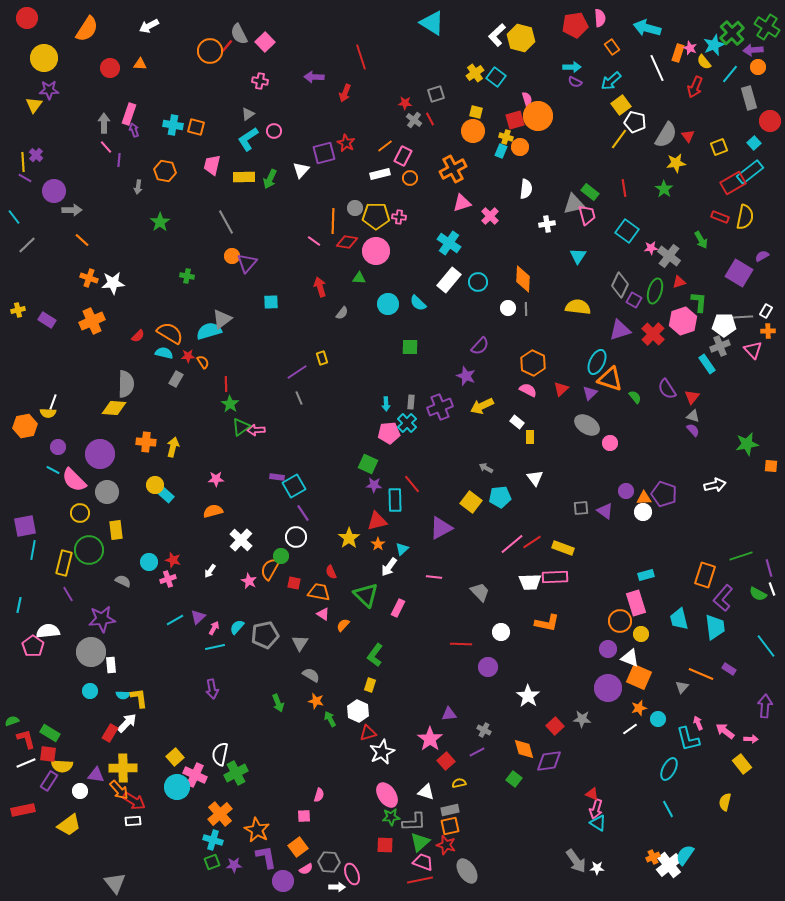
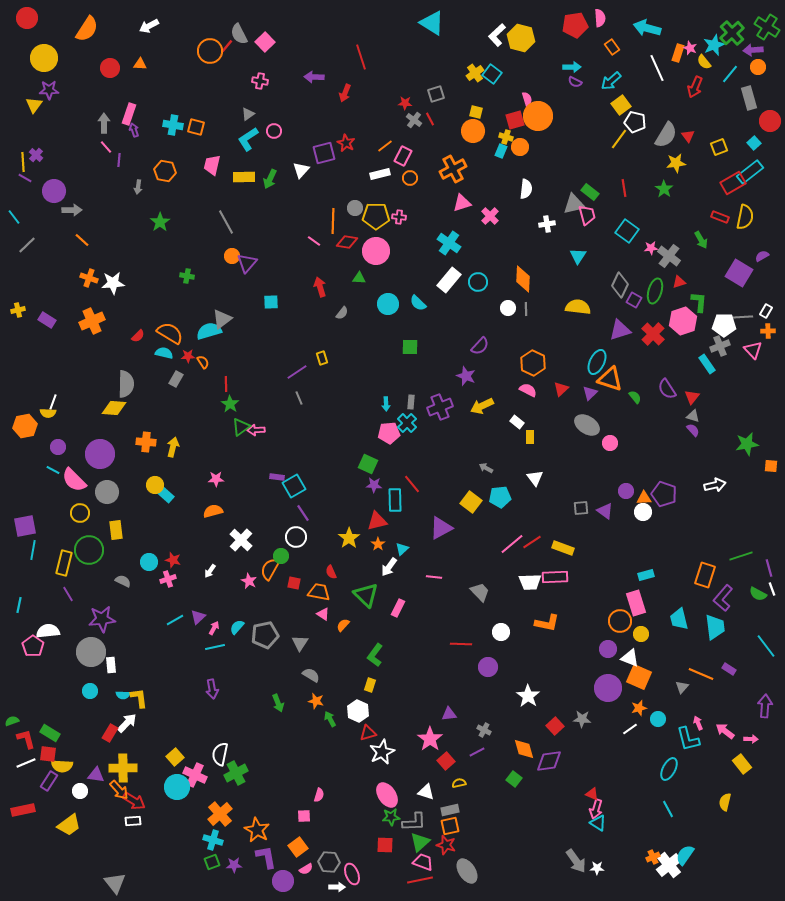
cyan square at (496, 77): moved 4 px left, 3 px up
